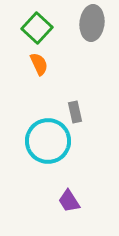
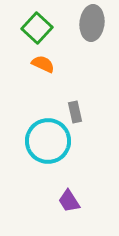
orange semicircle: moved 4 px right; rotated 40 degrees counterclockwise
